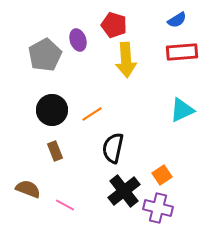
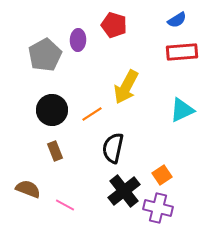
purple ellipse: rotated 20 degrees clockwise
yellow arrow: moved 27 px down; rotated 32 degrees clockwise
